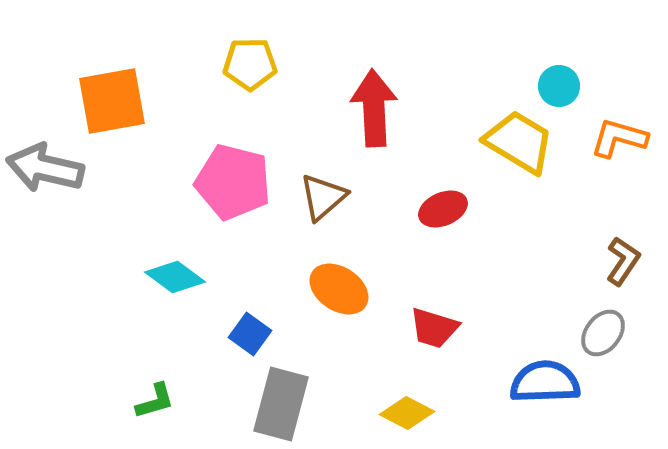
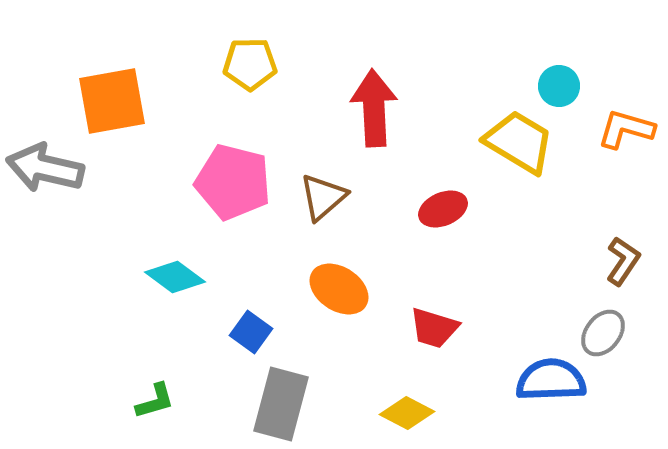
orange L-shape: moved 7 px right, 9 px up
blue square: moved 1 px right, 2 px up
blue semicircle: moved 6 px right, 2 px up
